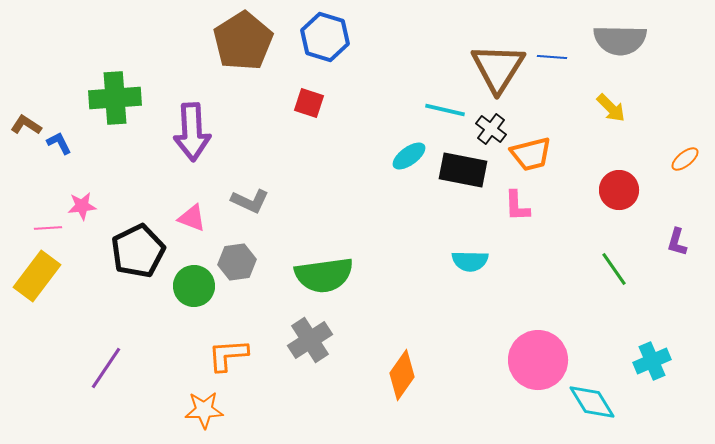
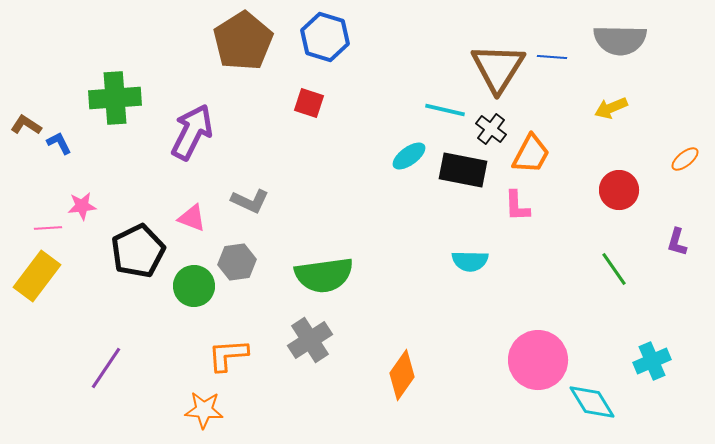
yellow arrow: rotated 112 degrees clockwise
purple arrow: rotated 150 degrees counterclockwise
orange trapezoid: rotated 48 degrees counterclockwise
orange star: rotated 6 degrees clockwise
